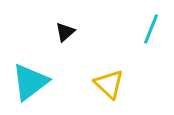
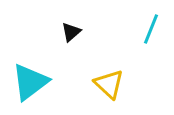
black triangle: moved 6 px right
